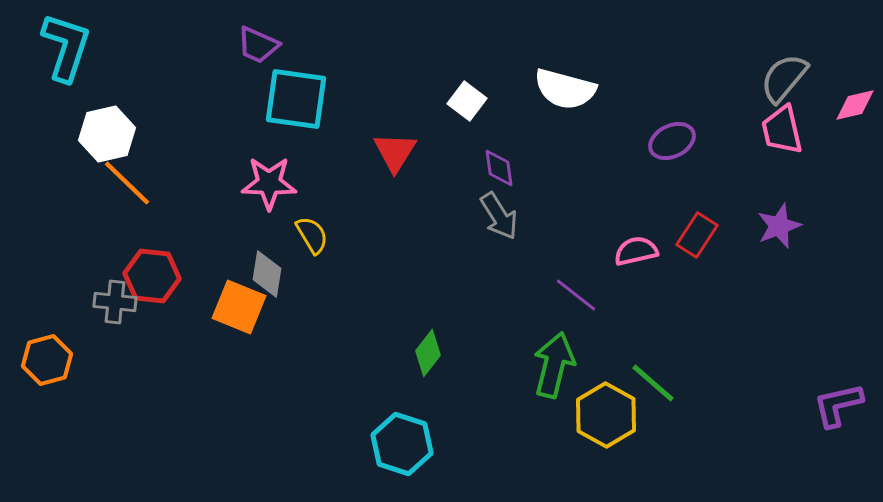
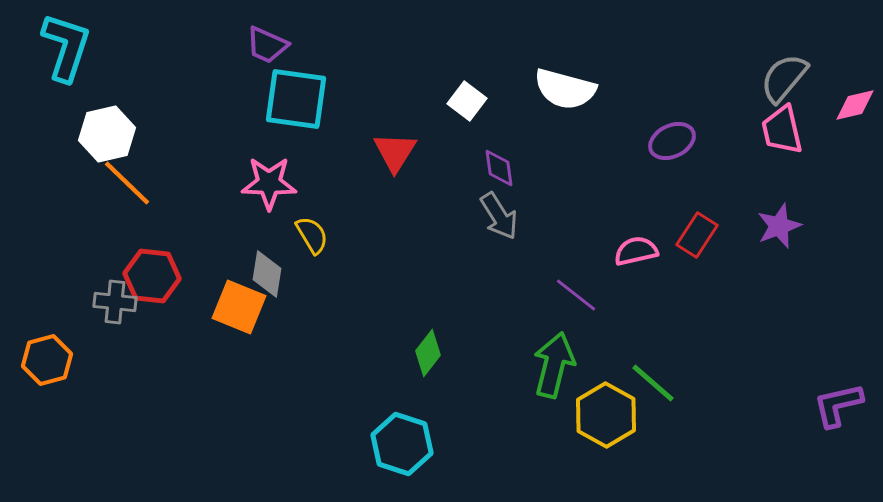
purple trapezoid: moved 9 px right
